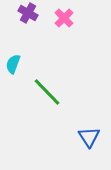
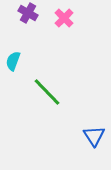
cyan semicircle: moved 3 px up
blue triangle: moved 5 px right, 1 px up
